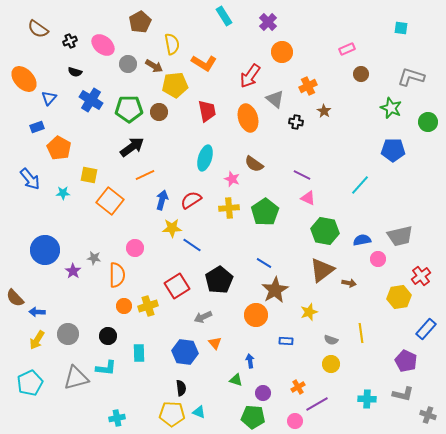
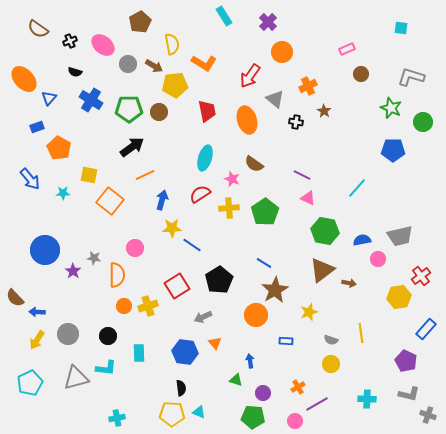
orange ellipse at (248, 118): moved 1 px left, 2 px down
green circle at (428, 122): moved 5 px left
cyan line at (360, 185): moved 3 px left, 3 px down
red semicircle at (191, 200): moved 9 px right, 6 px up
gray L-shape at (403, 394): moved 6 px right
